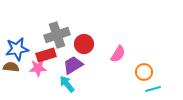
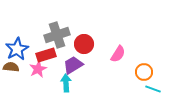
blue star: rotated 20 degrees counterclockwise
pink star: moved 1 px down; rotated 24 degrees counterclockwise
cyan arrow: moved 1 px left, 1 px up; rotated 36 degrees clockwise
cyan line: rotated 35 degrees clockwise
